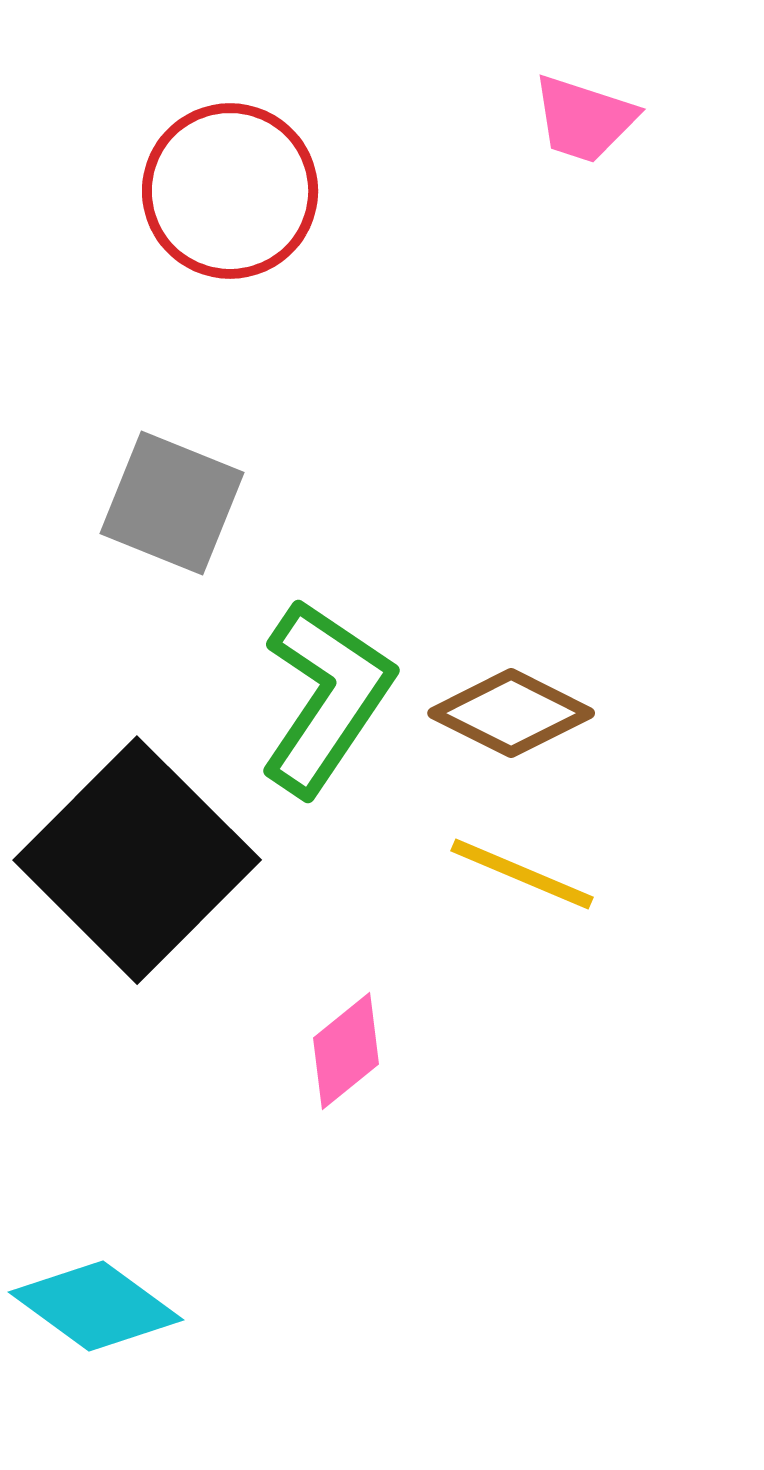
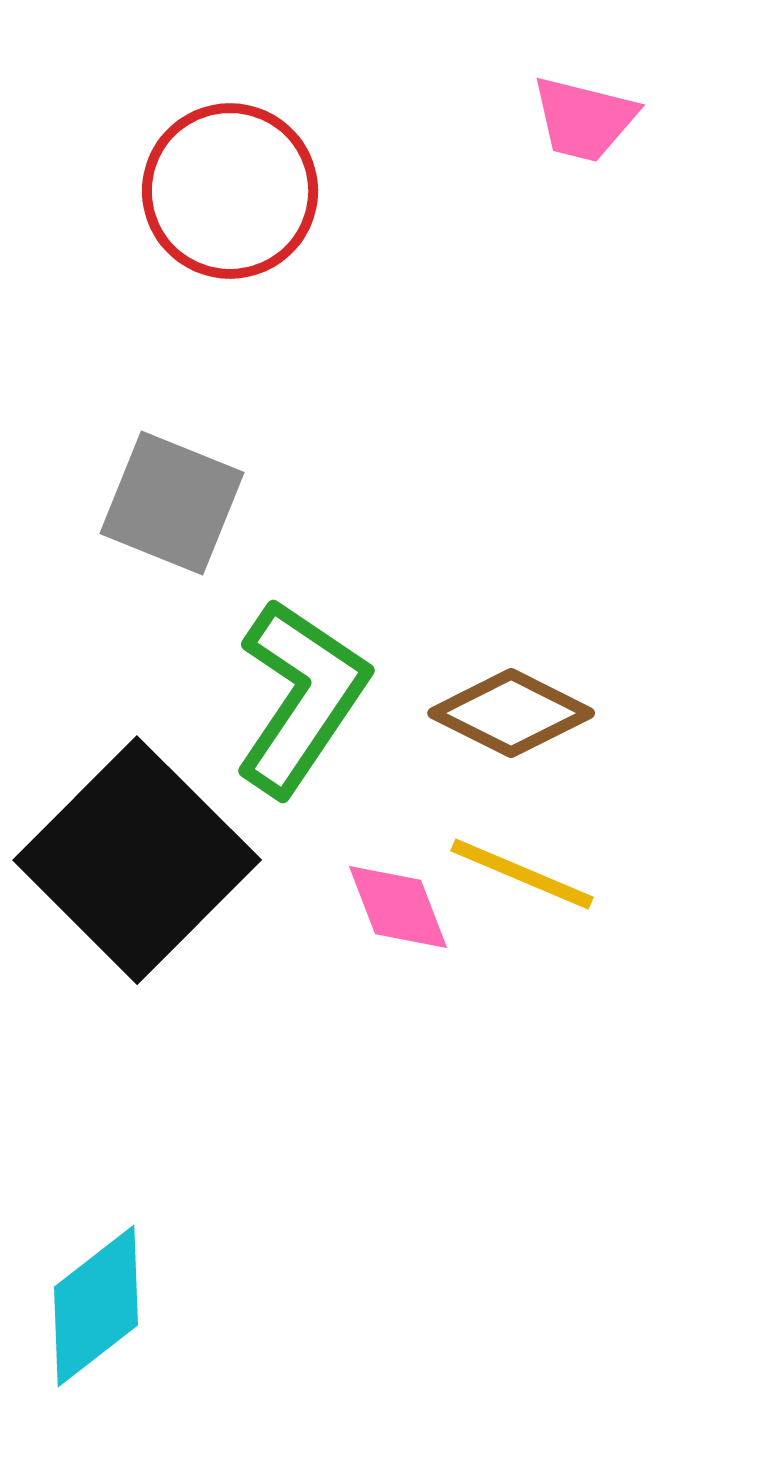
pink trapezoid: rotated 4 degrees counterclockwise
green L-shape: moved 25 px left
pink diamond: moved 52 px right, 144 px up; rotated 72 degrees counterclockwise
cyan diamond: rotated 74 degrees counterclockwise
